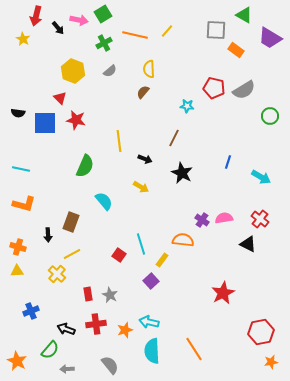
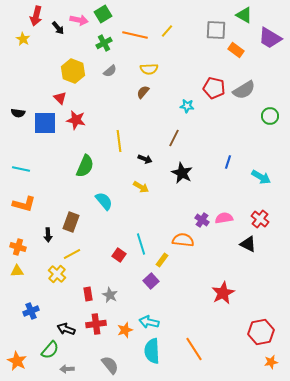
yellow semicircle at (149, 69): rotated 90 degrees counterclockwise
